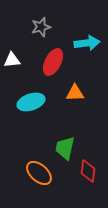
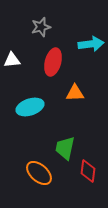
cyan arrow: moved 4 px right, 1 px down
red ellipse: rotated 12 degrees counterclockwise
cyan ellipse: moved 1 px left, 5 px down
